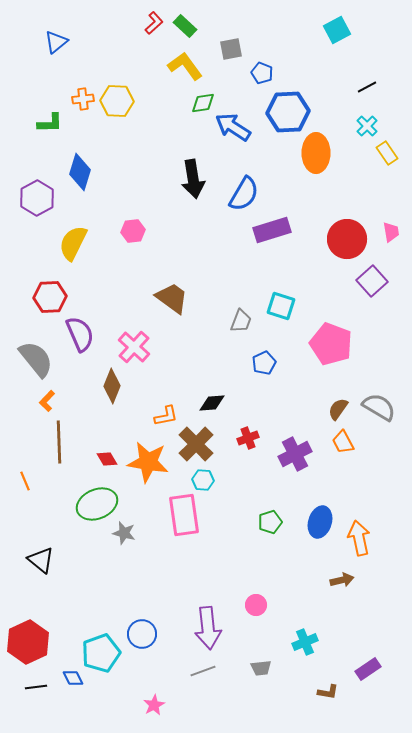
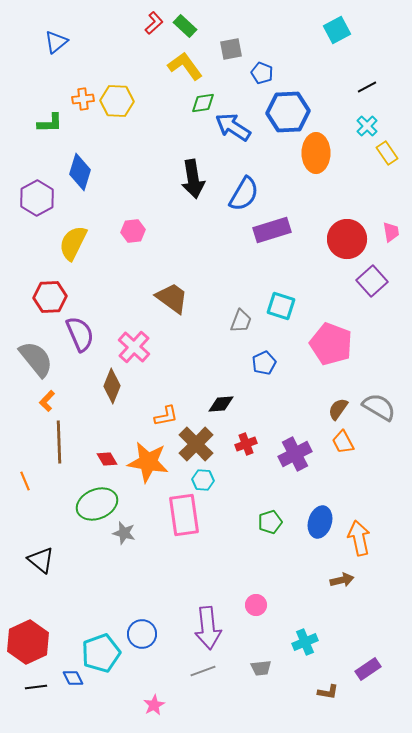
black diamond at (212, 403): moved 9 px right, 1 px down
red cross at (248, 438): moved 2 px left, 6 px down
